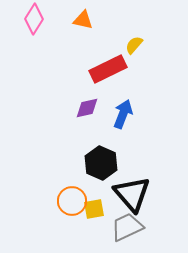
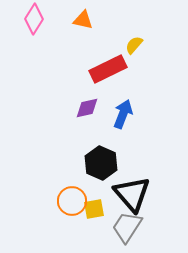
gray trapezoid: rotated 32 degrees counterclockwise
